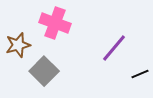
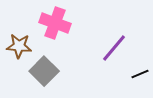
brown star: moved 1 px right, 1 px down; rotated 20 degrees clockwise
